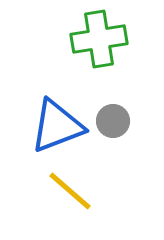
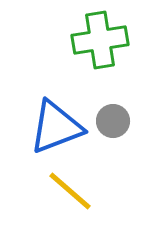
green cross: moved 1 px right, 1 px down
blue triangle: moved 1 px left, 1 px down
